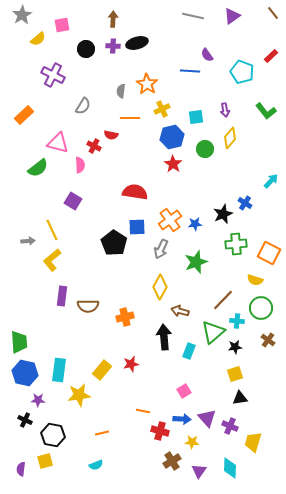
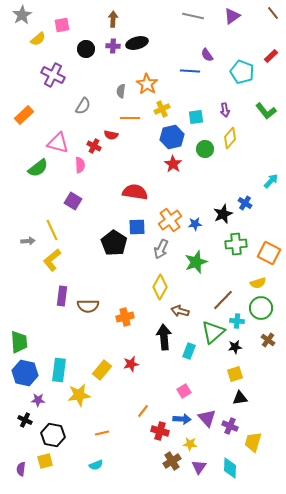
yellow semicircle at (255, 280): moved 3 px right, 3 px down; rotated 35 degrees counterclockwise
orange line at (143, 411): rotated 64 degrees counterclockwise
yellow star at (192, 442): moved 2 px left, 2 px down
purple triangle at (199, 471): moved 4 px up
